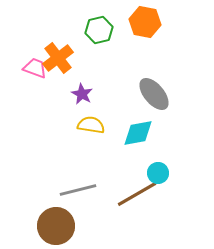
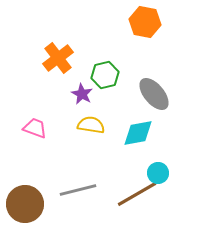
green hexagon: moved 6 px right, 45 px down
pink trapezoid: moved 60 px down
brown circle: moved 31 px left, 22 px up
